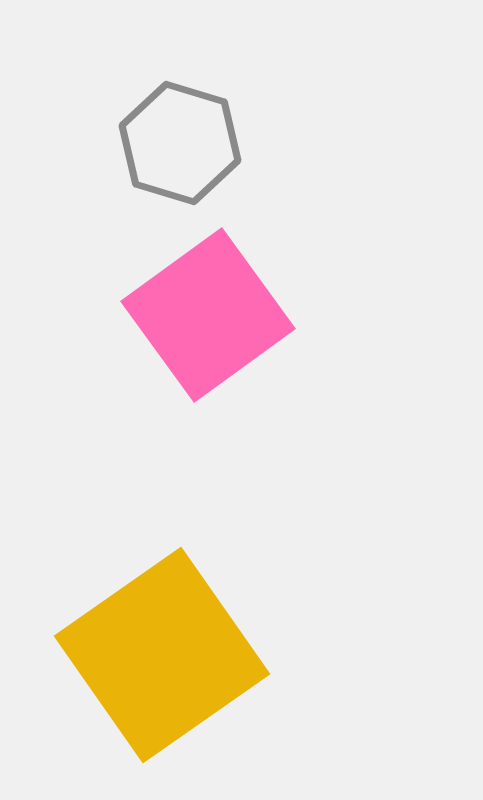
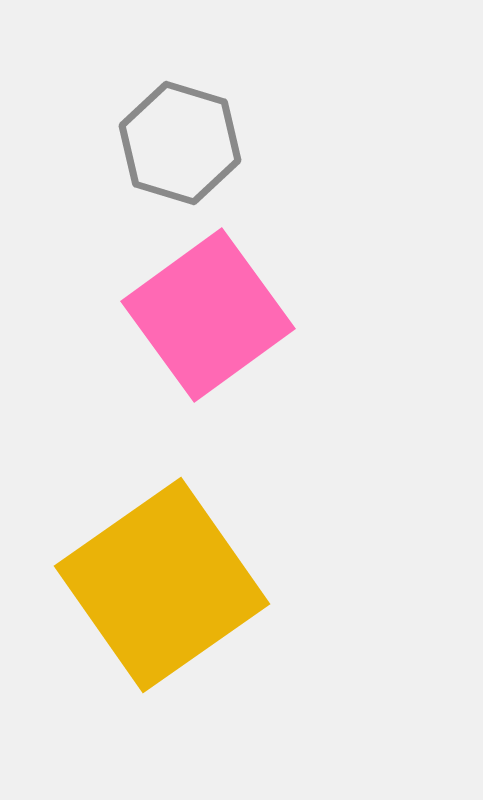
yellow square: moved 70 px up
